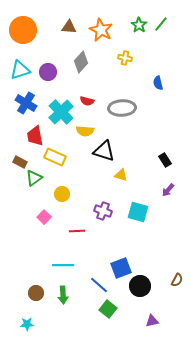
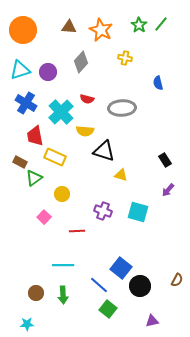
red semicircle: moved 2 px up
blue square: rotated 30 degrees counterclockwise
